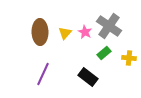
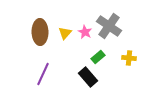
green rectangle: moved 6 px left, 4 px down
black rectangle: rotated 12 degrees clockwise
